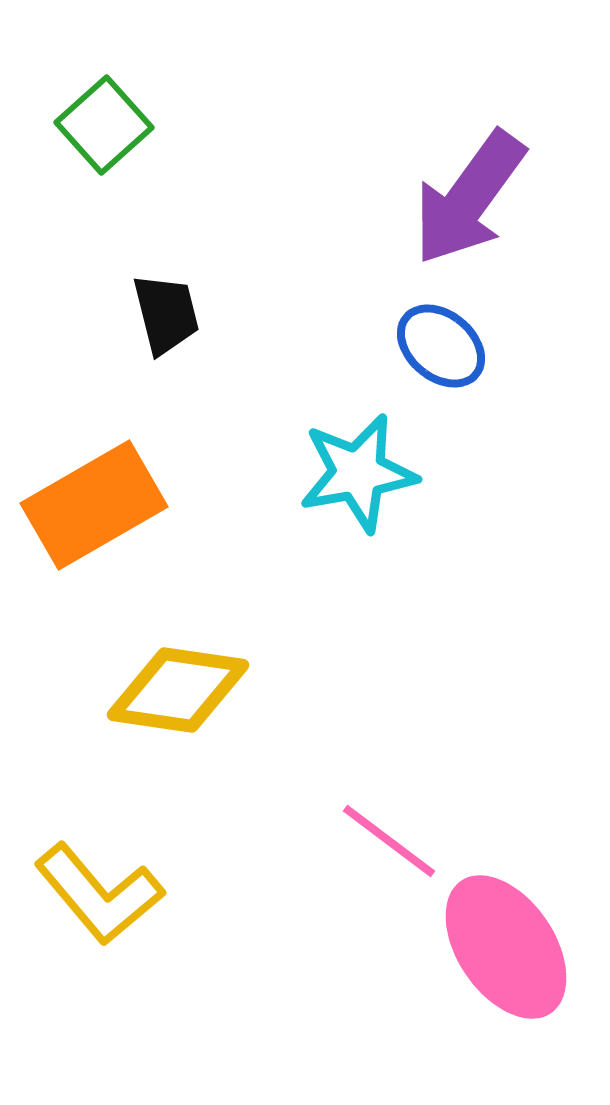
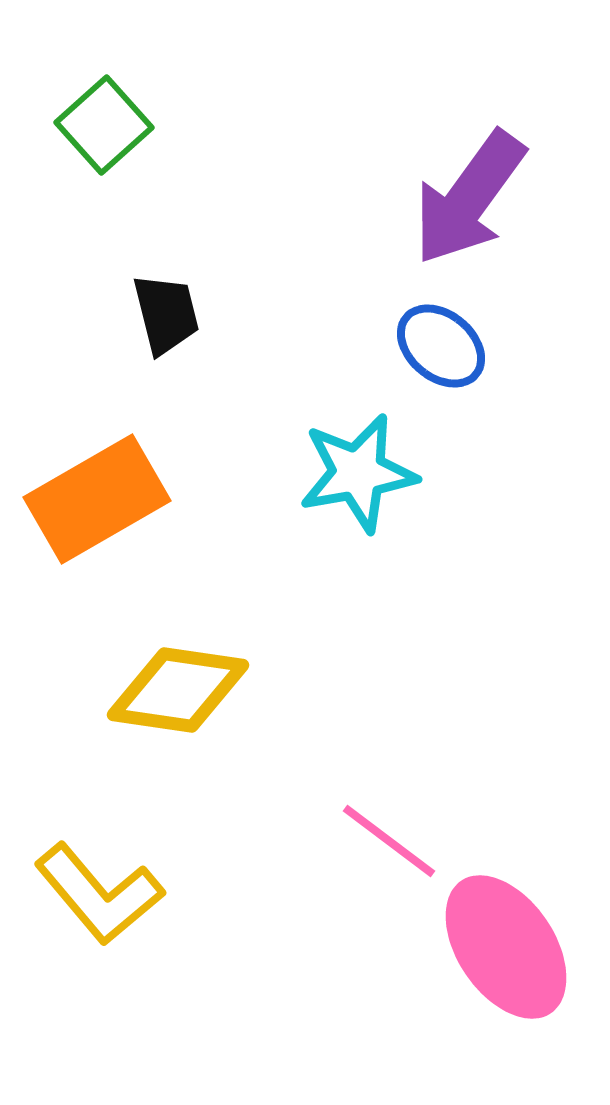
orange rectangle: moved 3 px right, 6 px up
